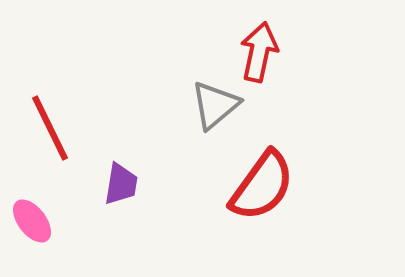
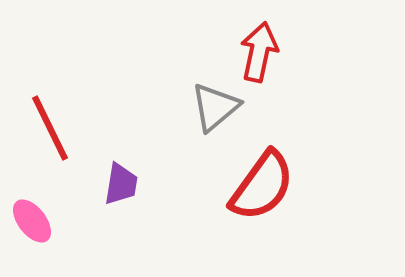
gray triangle: moved 2 px down
